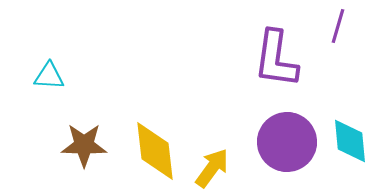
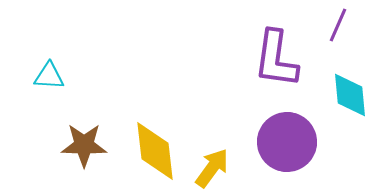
purple line: moved 1 px up; rotated 8 degrees clockwise
cyan diamond: moved 46 px up
